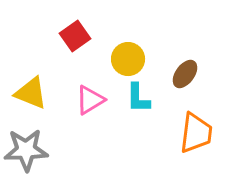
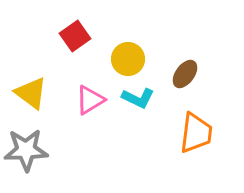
yellow triangle: rotated 15 degrees clockwise
cyan L-shape: rotated 64 degrees counterclockwise
